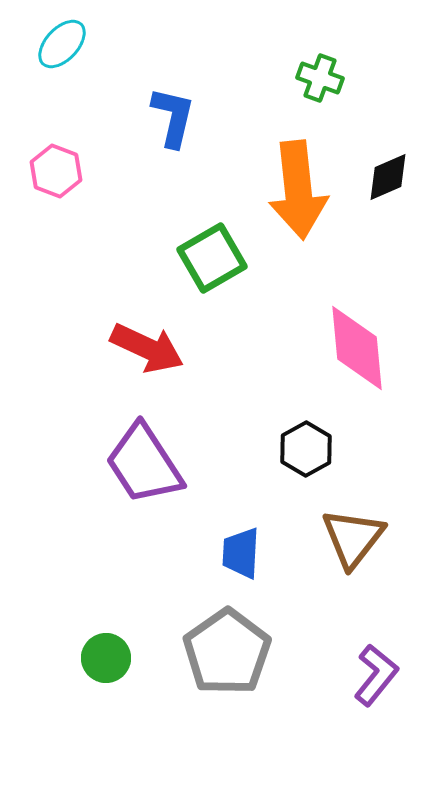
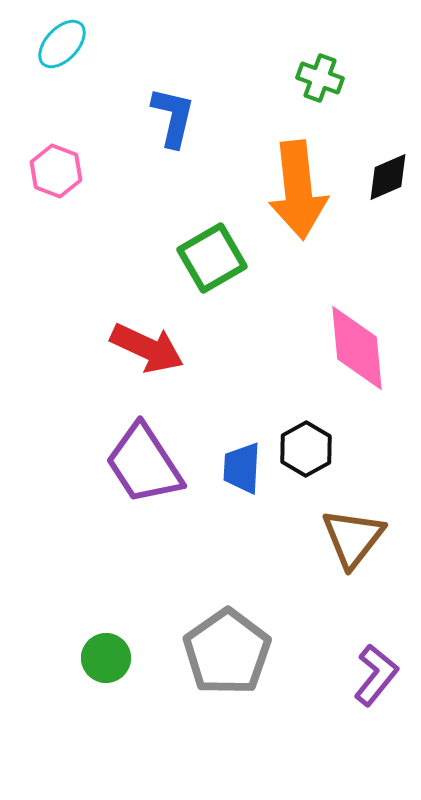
blue trapezoid: moved 1 px right, 85 px up
